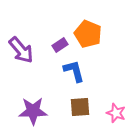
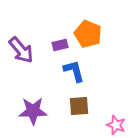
purple rectangle: rotated 21 degrees clockwise
brown square: moved 1 px left, 1 px up
pink star: moved 12 px down
